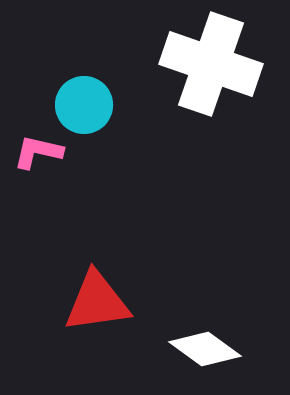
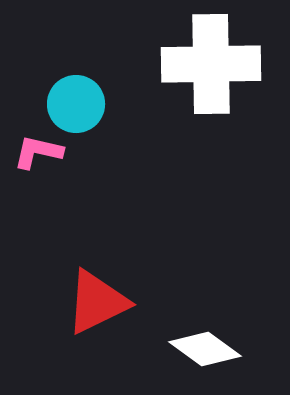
white cross: rotated 20 degrees counterclockwise
cyan circle: moved 8 px left, 1 px up
red triangle: rotated 18 degrees counterclockwise
